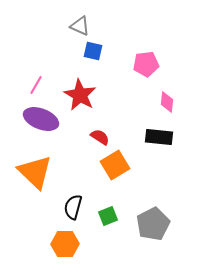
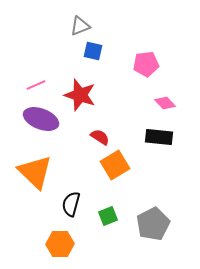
gray triangle: rotated 45 degrees counterclockwise
pink line: rotated 36 degrees clockwise
red star: rotated 12 degrees counterclockwise
pink diamond: moved 2 px left, 1 px down; rotated 50 degrees counterclockwise
black semicircle: moved 2 px left, 3 px up
orange hexagon: moved 5 px left
